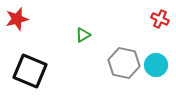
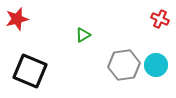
gray hexagon: moved 2 px down; rotated 20 degrees counterclockwise
